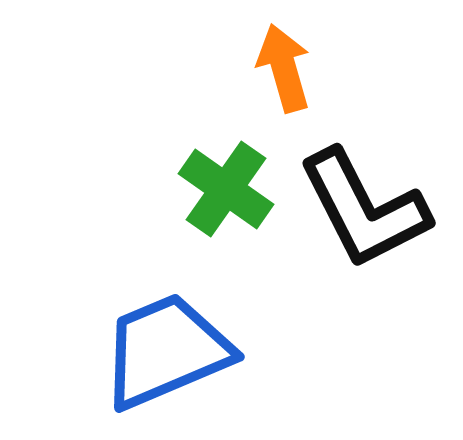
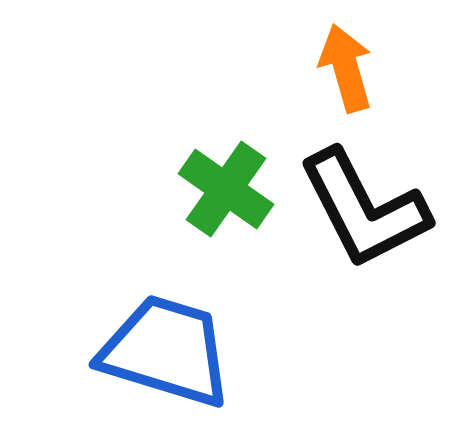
orange arrow: moved 62 px right
blue trapezoid: rotated 40 degrees clockwise
